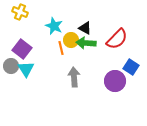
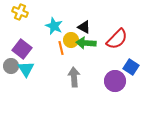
black triangle: moved 1 px left, 1 px up
